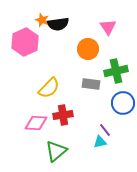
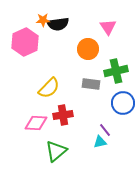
orange star: moved 1 px right; rotated 24 degrees counterclockwise
